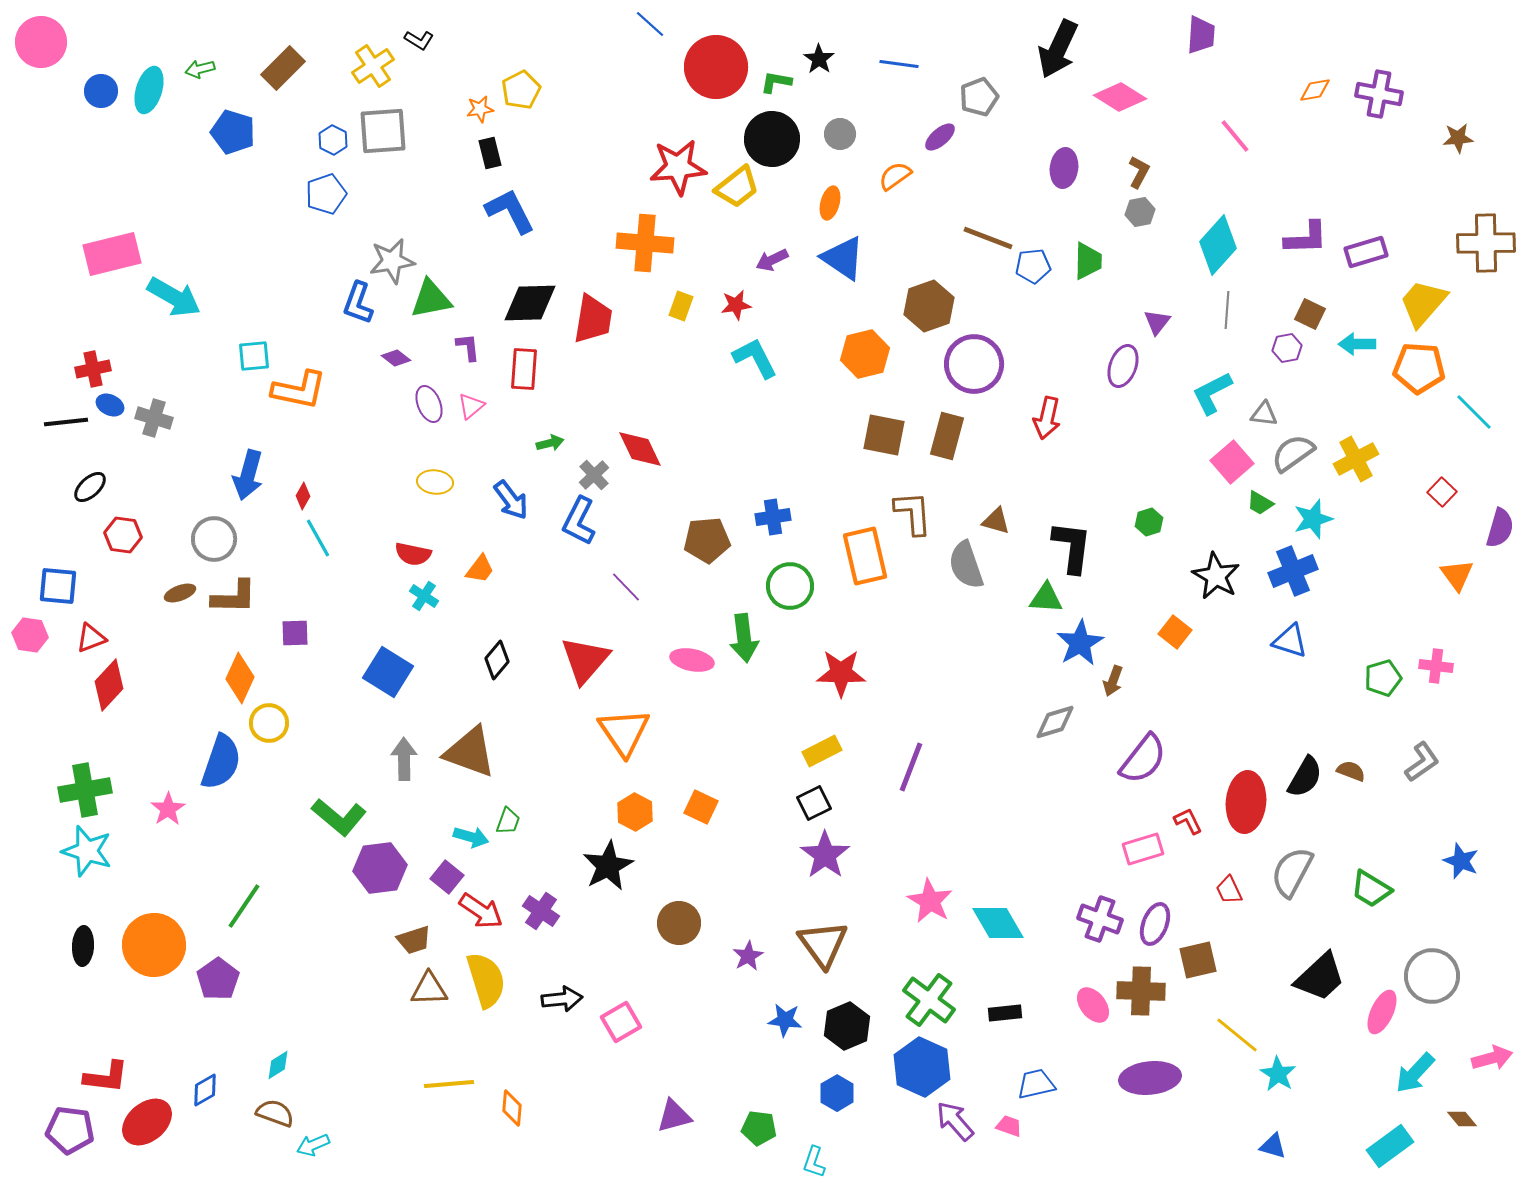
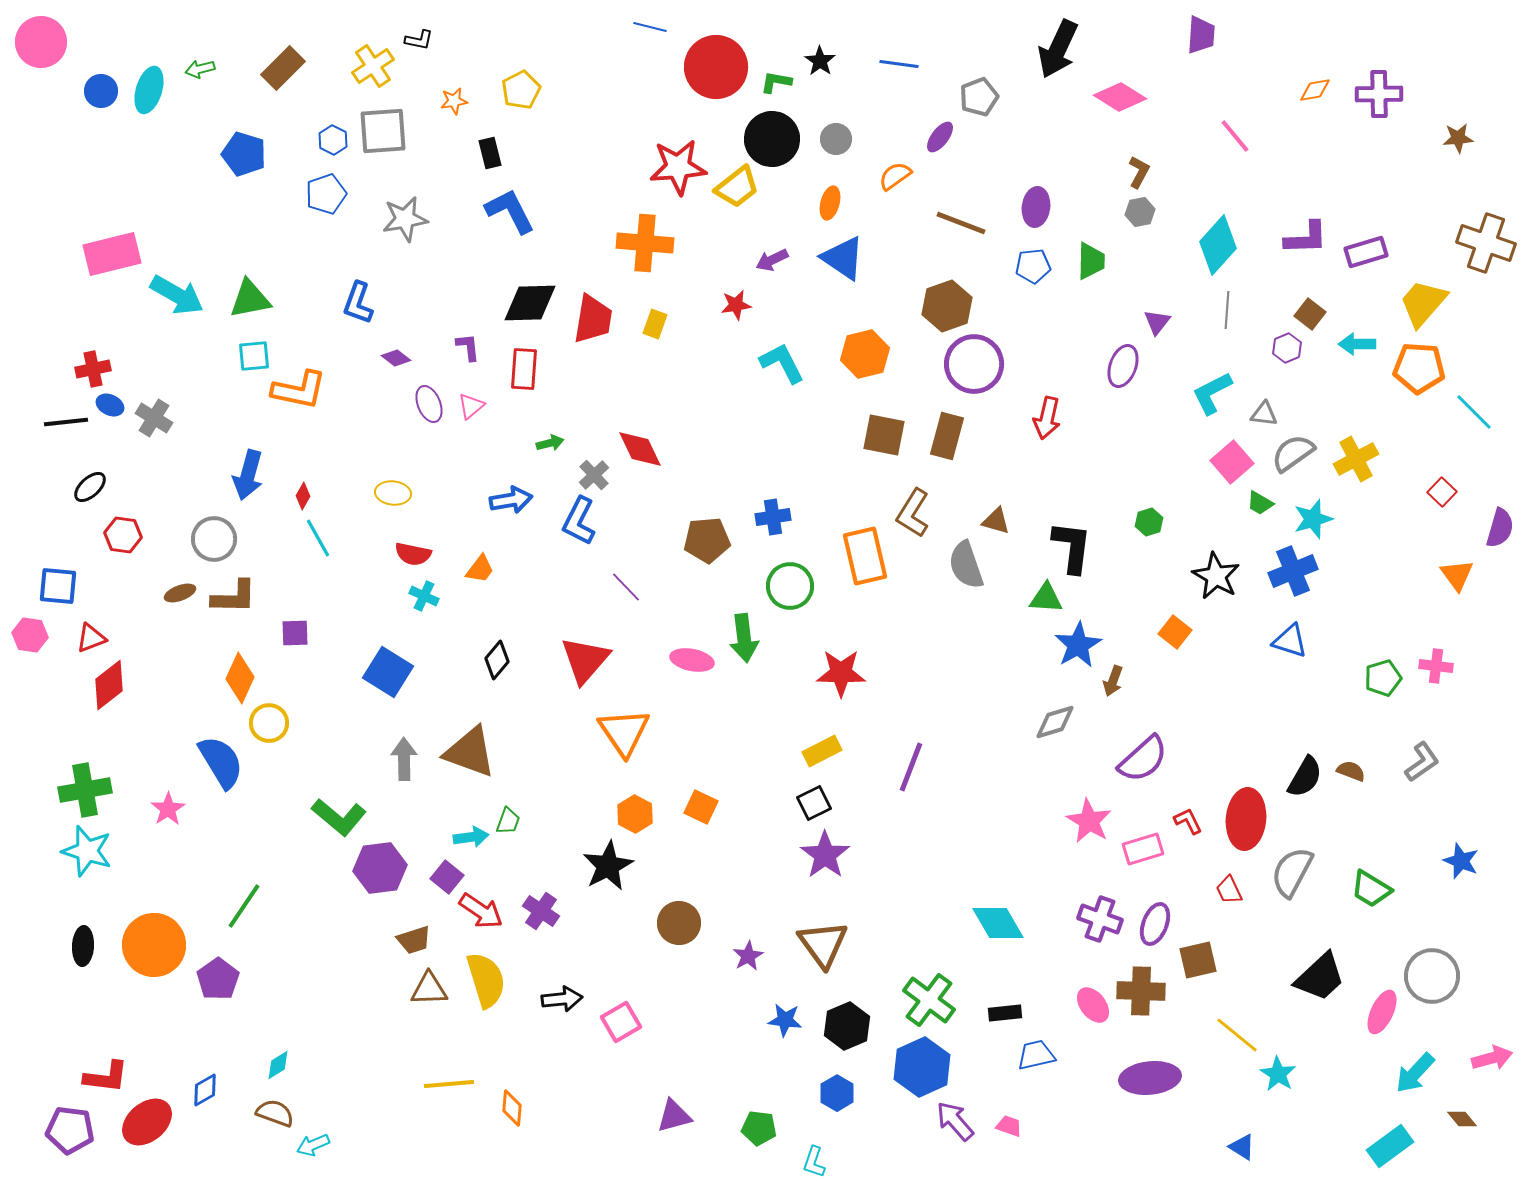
blue line at (650, 24): moved 3 px down; rotated 28 degrees counterclockwise
black L-shape at (419, 40): rotated 20 degrees counterclockwise
black star at (819, 59): moved 1 px right, 2 px down
purple cross at (1379, 94): rotated 12 degrees counterclockwise
orange star at (480, 109): moved 26 px left, 8 px up
blue pentagon at (233, 132): moved 11 px right, 22 px down
gray circle at (840, 134): moved 4 px left, 5 px down
purple ellipse at (940, 137): rotated 12 degrees counterclockwise
purple ellipse at (1064, 168): moved 28 px left, 39 px down
brown line at (988, 238): moved 27 px left, 15 px up
brown cross at (1486, 243): rotated 20 degrees clockwise
gray star at (392, 261): moved 13 px right, 42 px up
green trapezoid at (1088, 261): moved 3 px right
cyan arrow at (174, 297): moved 3 px right, 2 px up
green triangle at (431, 299): moved 181 px left
yellow rectangle at (681, 306): moved 26 px left, 18 px down
brown hexagon at (929, 306): moved 18 px right
brown square at (1310, 314): rotated 12 degrees clockwise
purple hexagon at (1287, 348): rotated 12 degrees counterclockwise
cyan L-shape at (755, 358): moved 27 px right, 5 px down
gray cross at (154, 418): rotated 15 degrees clockwise
yellow ellipse at (435, 482): moved 42 px left, 11 px down
blue arrow at (511, 500): rotated 63 degrees counterclockwise
brown L-shape at (913, 513): rotated 144 degrees counterclockwise
cyan cross at (424, 596): rotated 8 degrees counterclockwise
blue star at (1080, 643): moved 2 px left, 2 px down
red diamond at (109, 685): rotated 9 degrees clockwise
purple semicircle at (1143, 759): rotated 10 degrees clockwise
blue semicircle at (221, 762): rotated 50 degrees counterclockwise
red ellipse at (1246, 802): moved 17 px down
orange hexagon at (635, 812): moved 2 px down
cyan arrow at (471, 837): rotated 24 degrees counterclockwise
pink star at (930, 901): moved 159 px right, 80 px up
blue hexagon at (922, 1067): rotated 12 degrees clockwise
blue trapezoid at (1036, 1084): moved 29 px up
blue triangle at (1273, 1146): moved 31 px left, 1 px down; rotated 16 degrees clockwise
